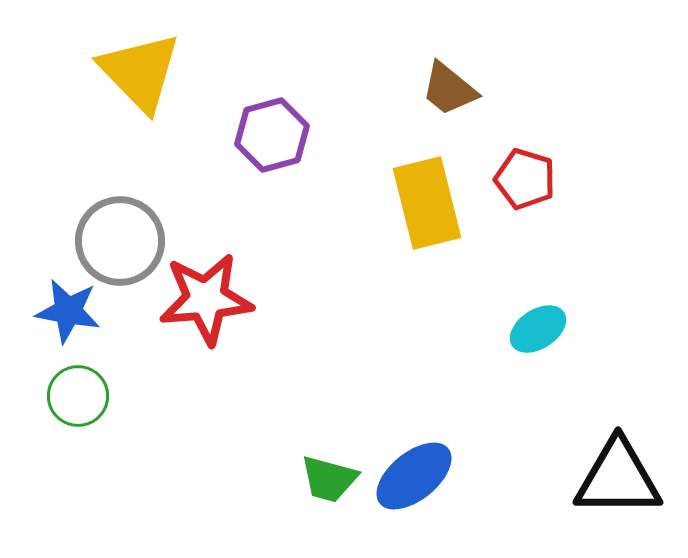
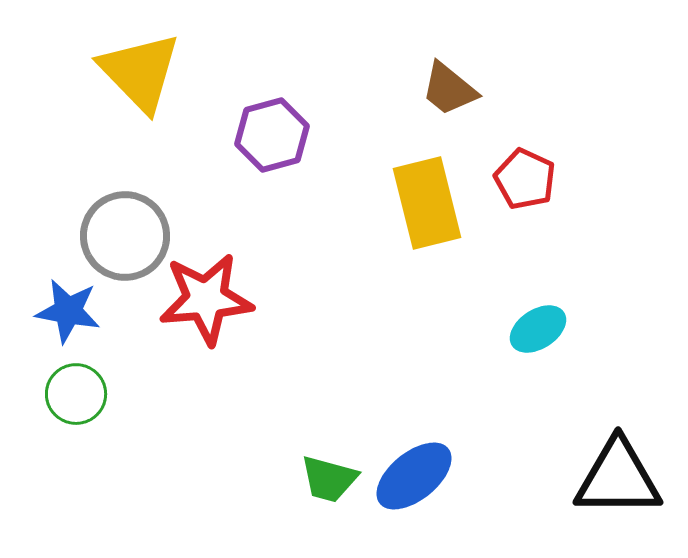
red pentagon: rotated 8 degrees clockwise
gray circle: moved 5 px right, 5 px up
green circle: moved 2 px left, 2 px up
